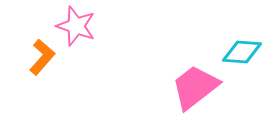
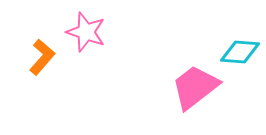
pink star: moved 10 px right, 6 px down
cyan diamond: moved 2 px left
